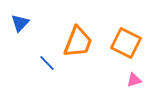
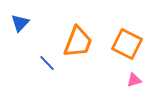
orange square: moved 1 px right, 1 px down
